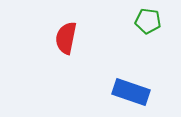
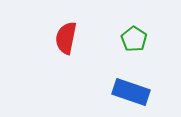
green pentagon: moved 14 px left, 18 px down; rotated 25 degrees clockwise
